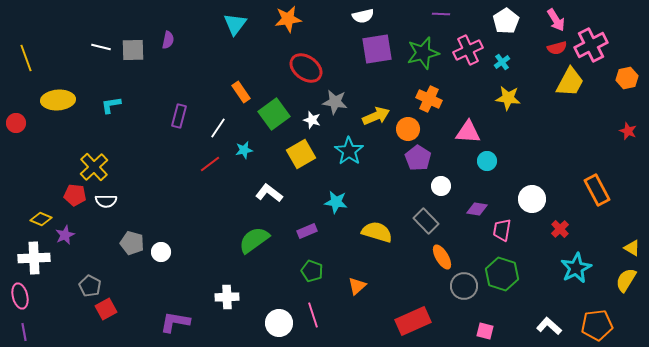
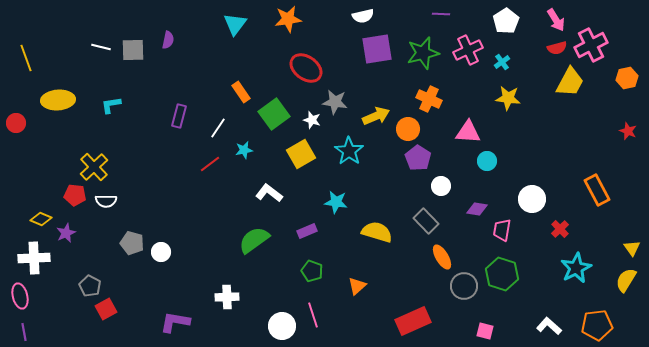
purple star at (65, 235): moved 1 px right, 2 px up
yellow triangle at (632, 248): rotated 24 degrees clockwise
white circle at (279, 323): moved 3 px right, 3 px down
